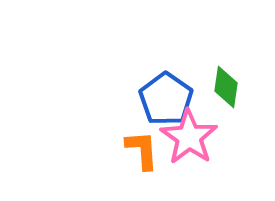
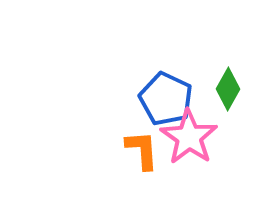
green diamond: moved 2 px right, 2 px down; rotated 21 degrees clockwise
blue pentagon: rotated 10 degrees counterclockwise
